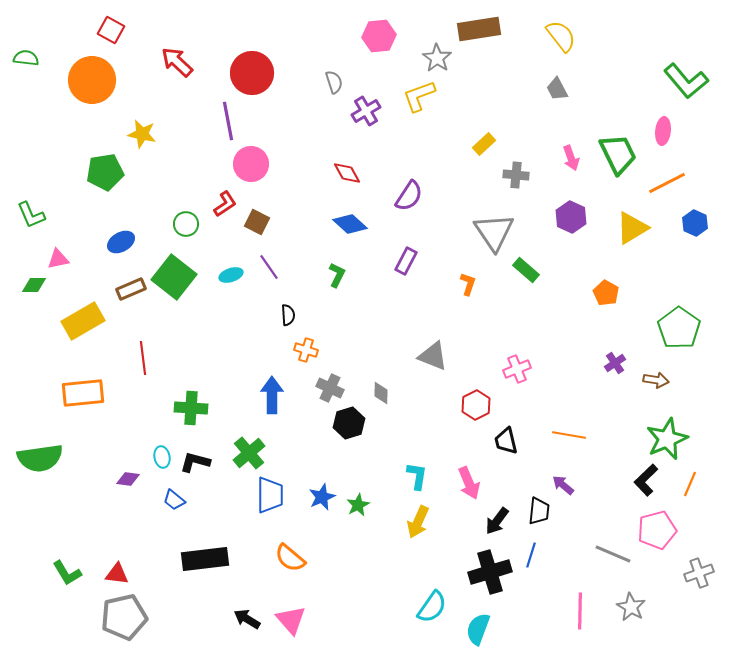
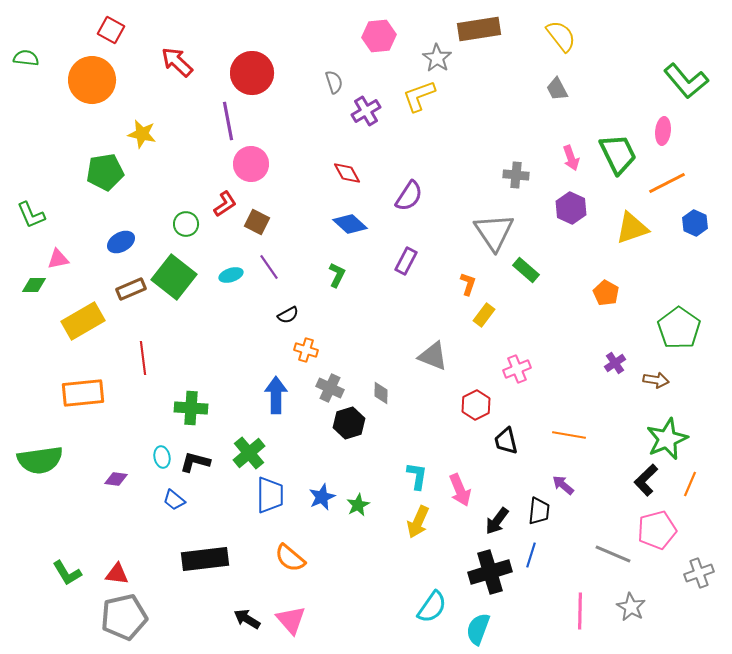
yellow rectangle at (484, 144): moved 171 px down; rotated 10 degrees counterclockwise
purple hexagon at (571, 217): moved 9 px up
yellow triangle at (632, 228): rotated 12 degrees clockwise
black semicircle at (288, 315): rotated 65 degrees clockwise
blue arrow at (272, 395): moved 4 px right
green semicircle at (40, 458): moved 2 px down
purple diamond at (128, 479): moved 12 px left
pink arrow at (469, 483): moved 9 px left, 7 px down
